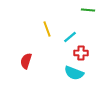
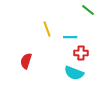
green line: rotated 32 degrees clockwise
cyan line: rotated 40 degrees clockwise
